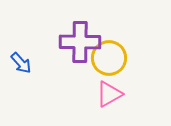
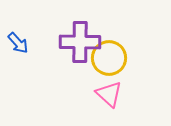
blue arrow: moved 3 px left, 20 px up
pink triangle: rotated 48 degrees counterclockwise
